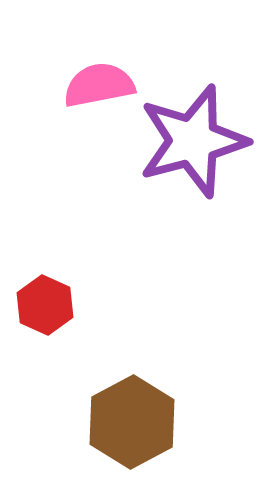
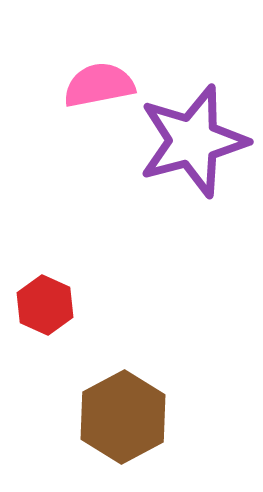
brown hexagon: moved 9 px left, 5 px up
